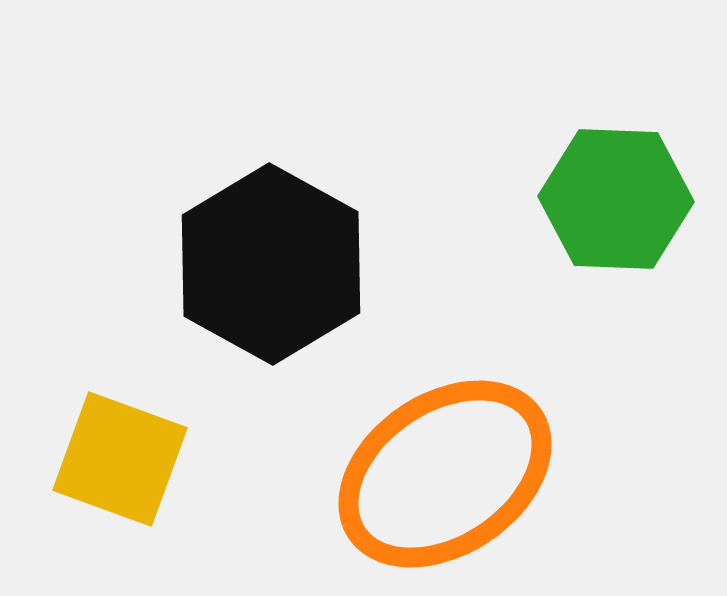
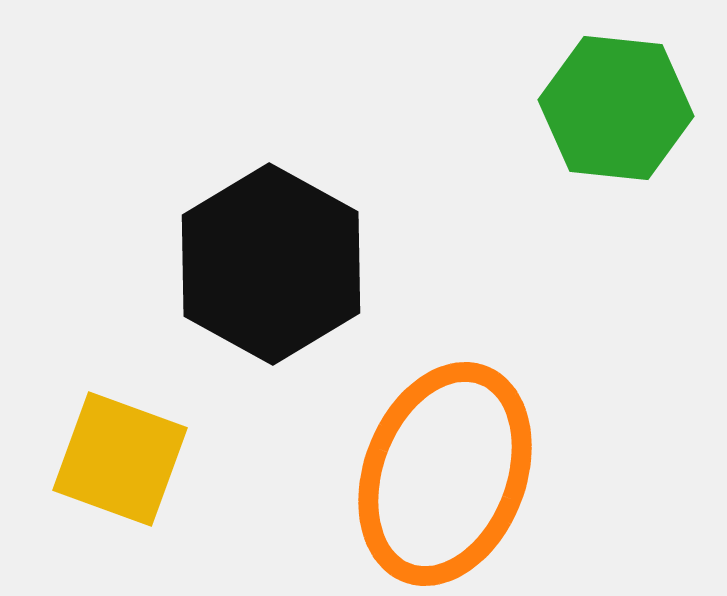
green hexagon: moved 91 px up; rotated 4 degrees clockwise
orange ellipse: rotated 35 degrees counterclockwise
